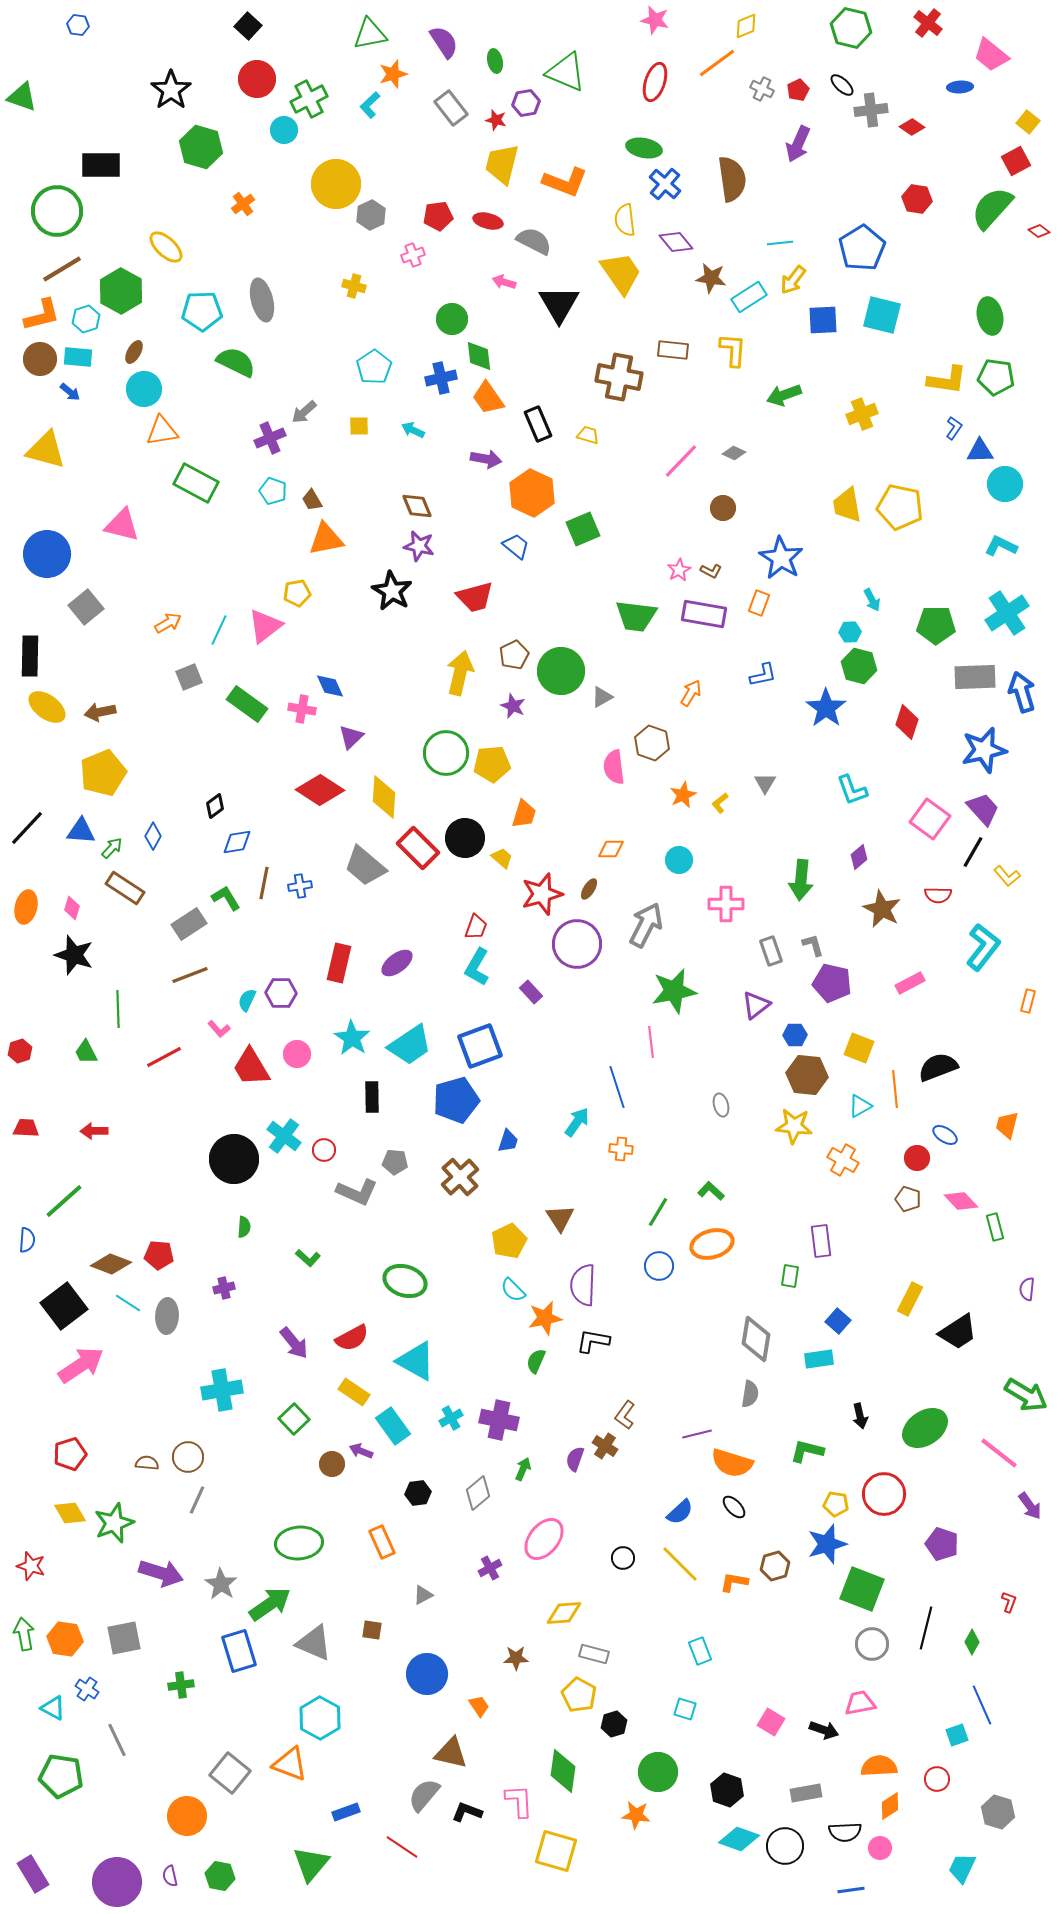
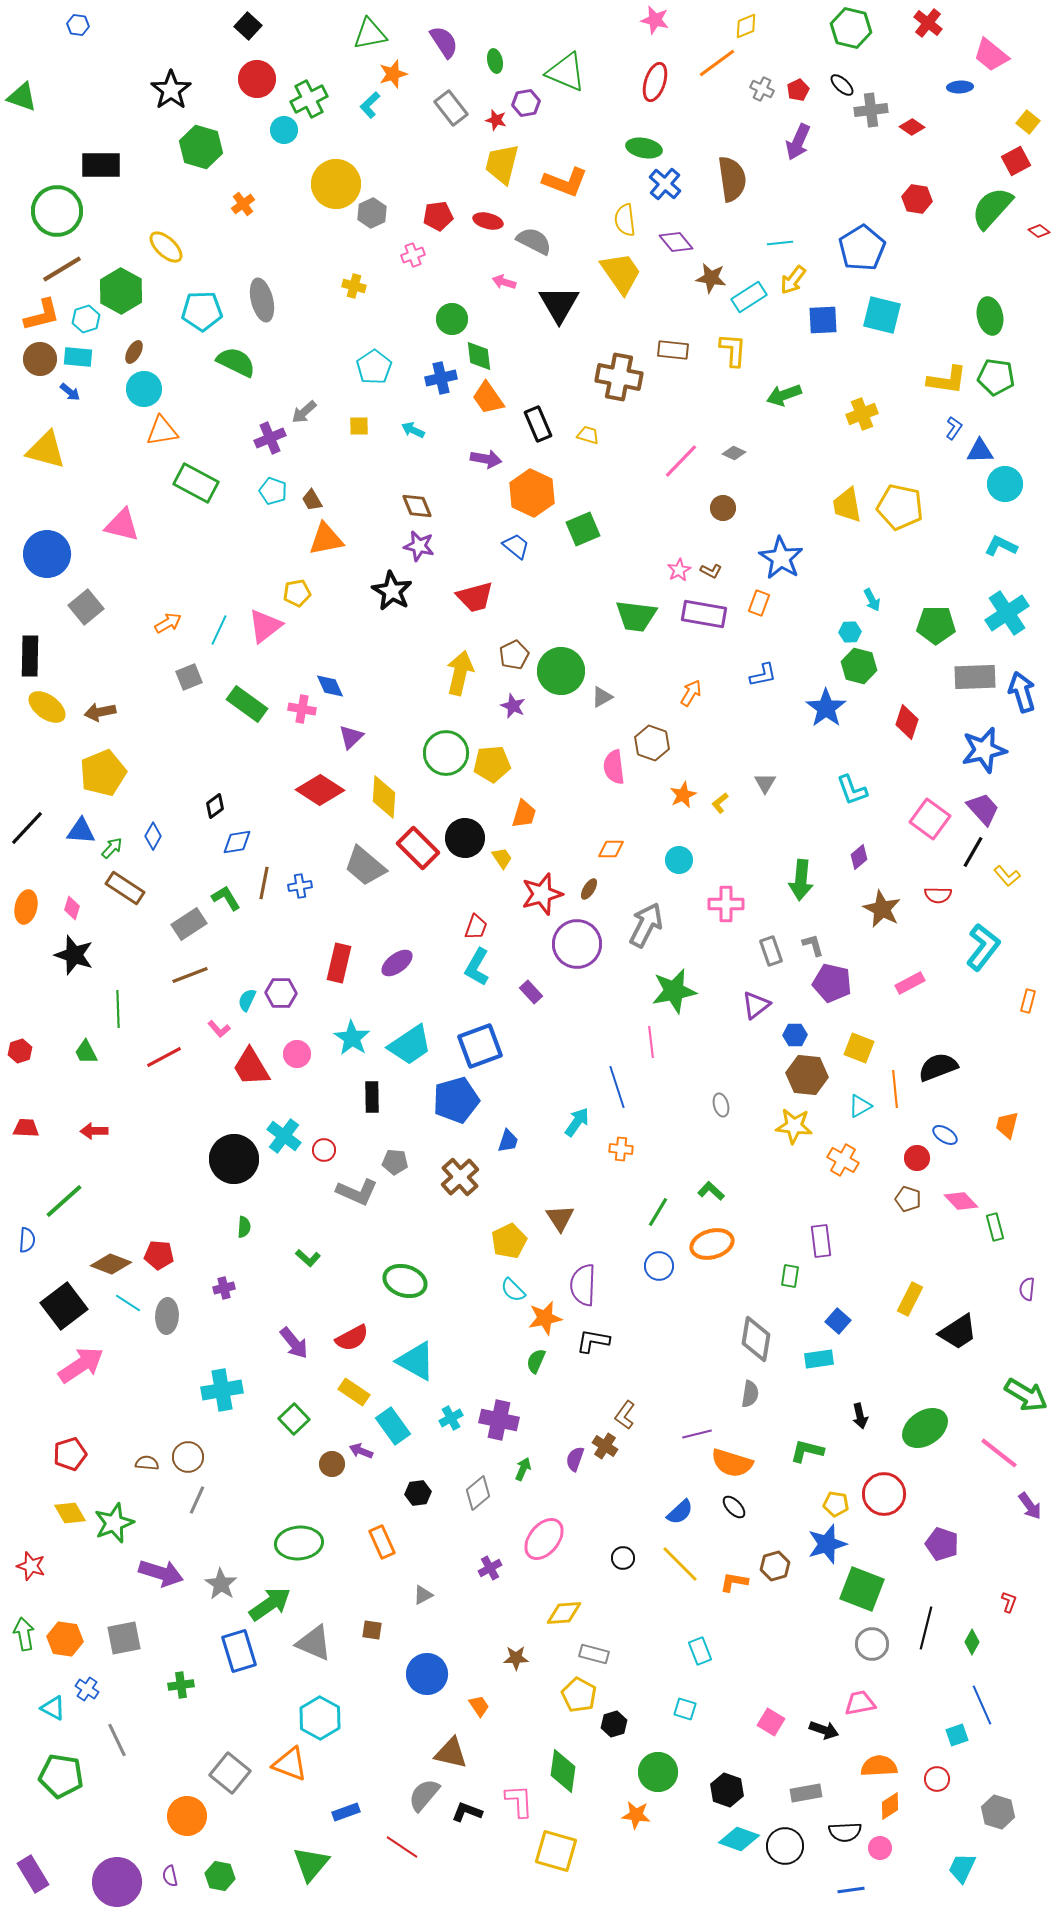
purple arrow at (798, 144): moved 2 px up
gray hexagon at (371, 215): moved 1 px right, 2 px up
yellow trapezoid at (502, 858): rotated 15 degrees clockwise
